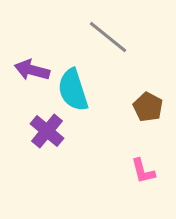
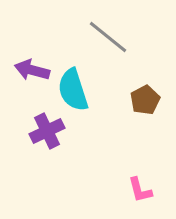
brown pentagon: moved 3 px left, 7 px up; rotated 16 degrees clockwise
purple cross: rotated 24 degrees clockwise
pink L-shape: moved 3 px left, 19 px down
